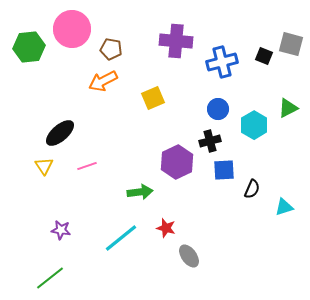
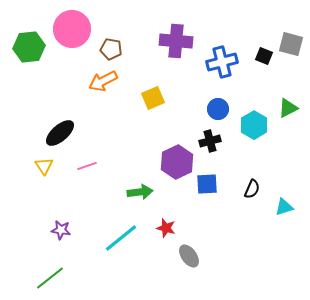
blue square: moved 17 px left, 14 px down
